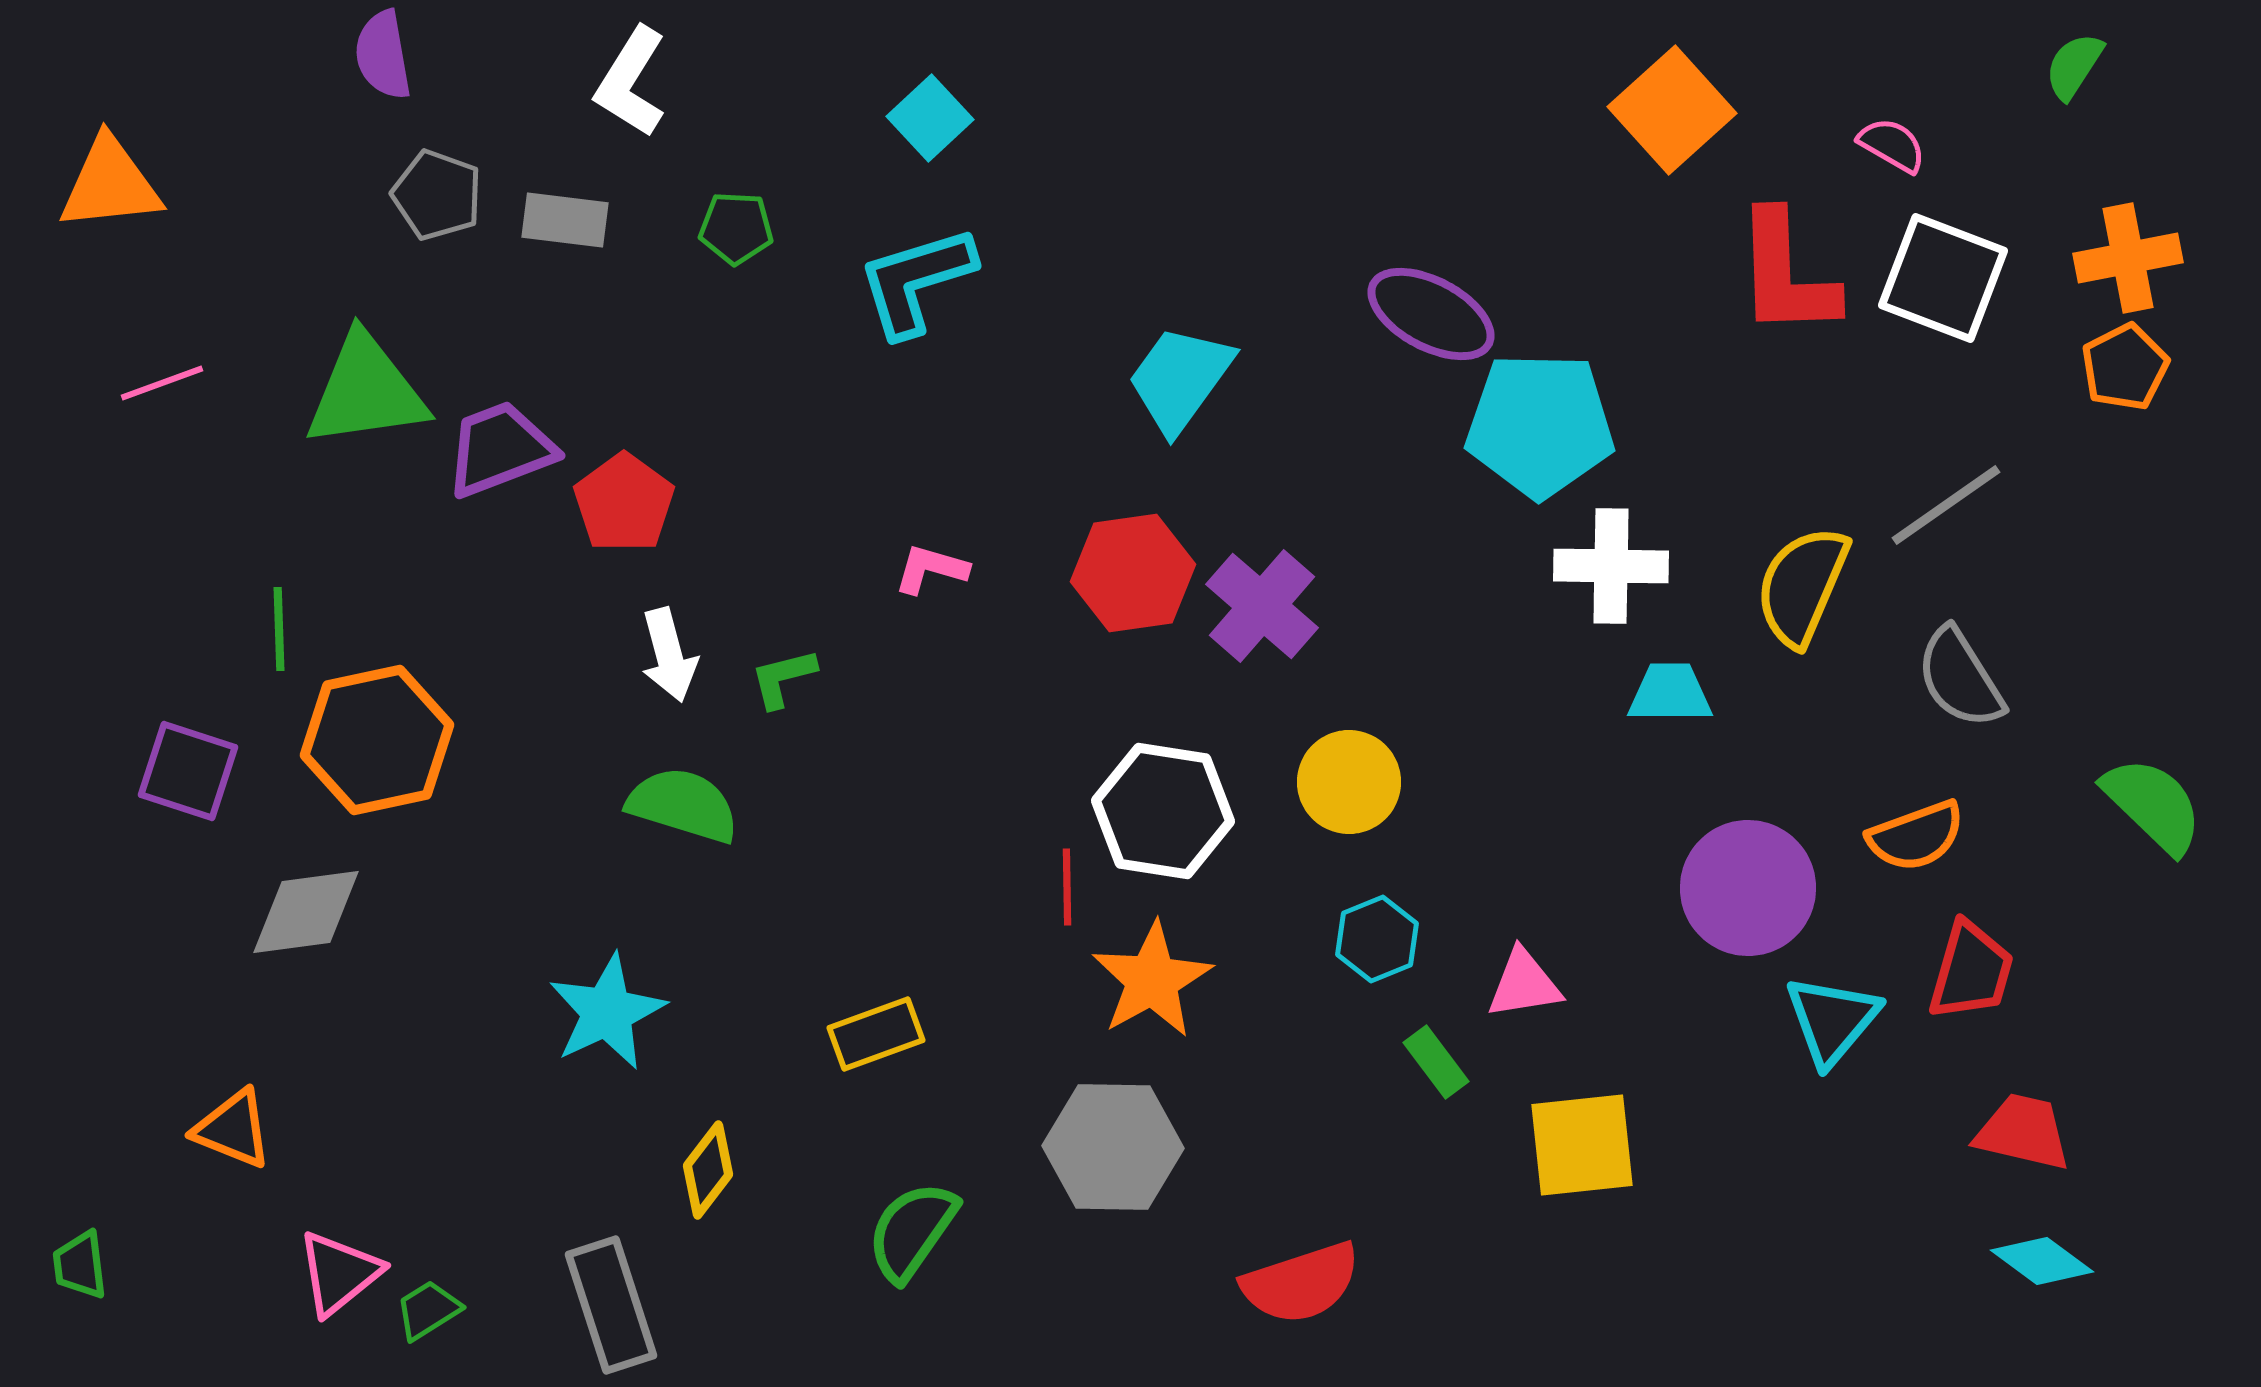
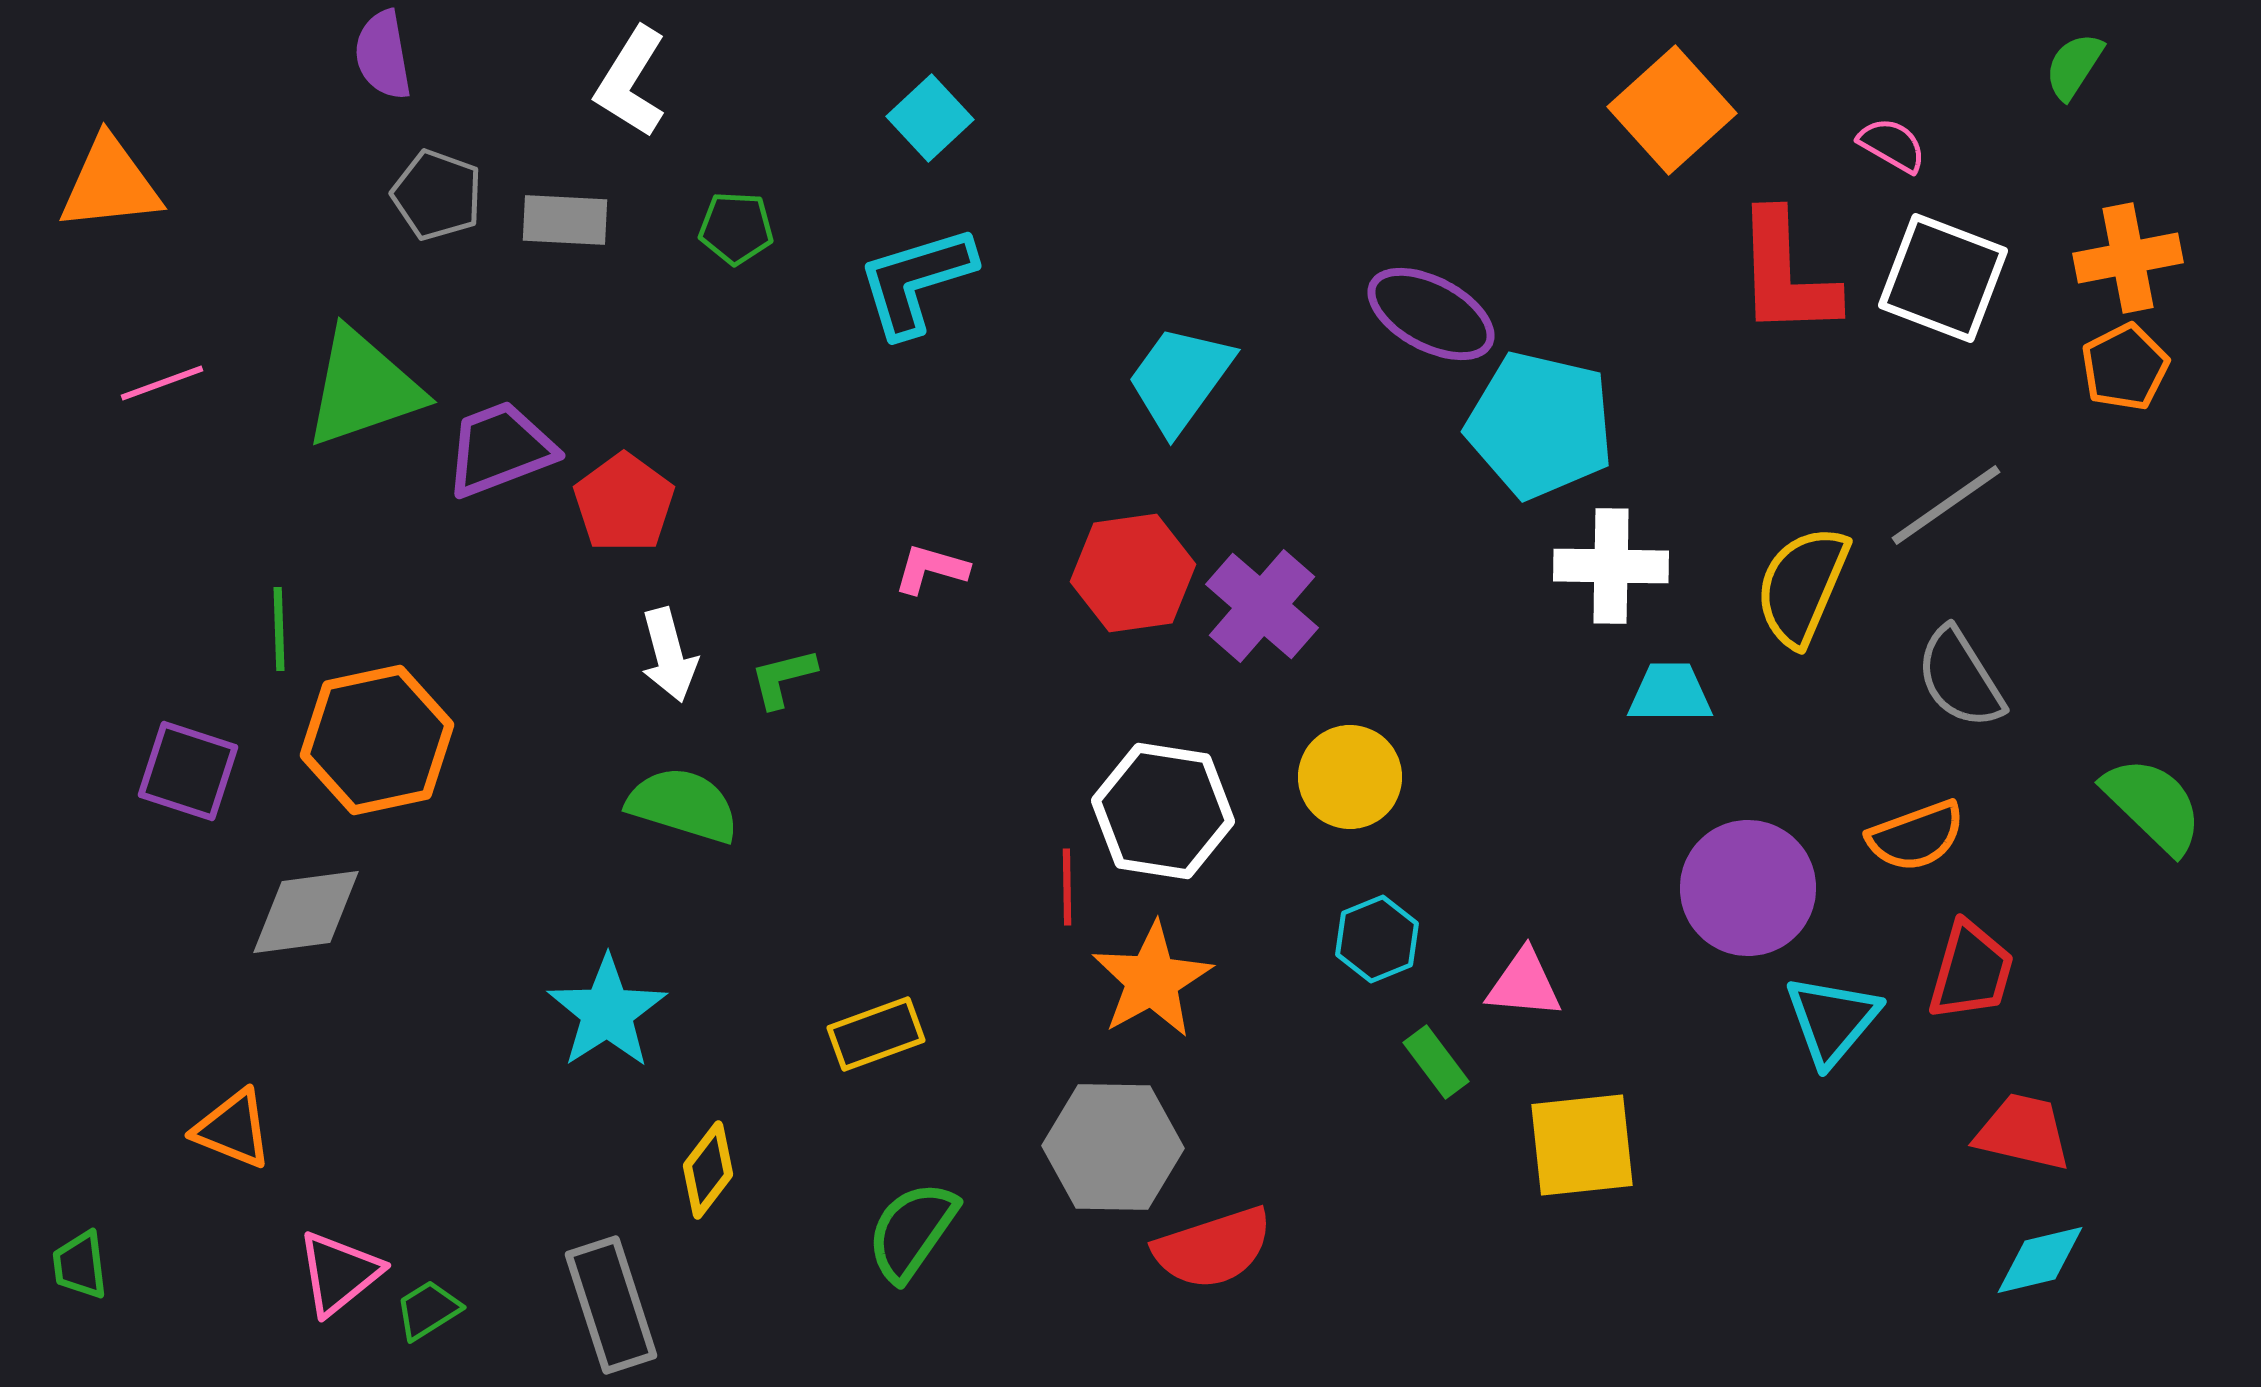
gray rectangle at (565, 220): rotated 4 degrees counterclockwise
green triangle at (366, 391): moved 3 px left, 3 px up; rotated 11 degrees counterclockwise
cyan pentagon at (1540, 425): rotated 12 degrees clockwise
yellow circle at (1349, 782): moved 1 px right, 5 px up
pink triangle at (1524, 984): rotated 14 degrees clockwise
cyan star at (607, 1012): rotated 8 degrees counterclockwise
cyan diamond at (2042, 1261): moved 2 px left, 1 px up; rotated 50 degrees counterclockwise
red semicircle at (1301, 1283): moved 88 px left, 35 px up
